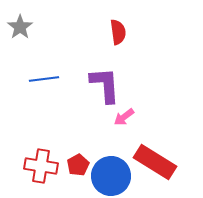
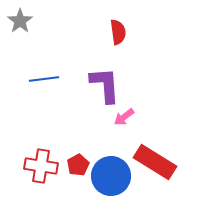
gray star: moved 6 px up
